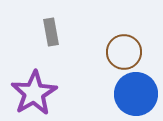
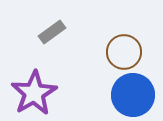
gray rectangle: moved 1 px right; rotated 64 degrees clockwise
blue circle: moved 3 px left, 1 px down
